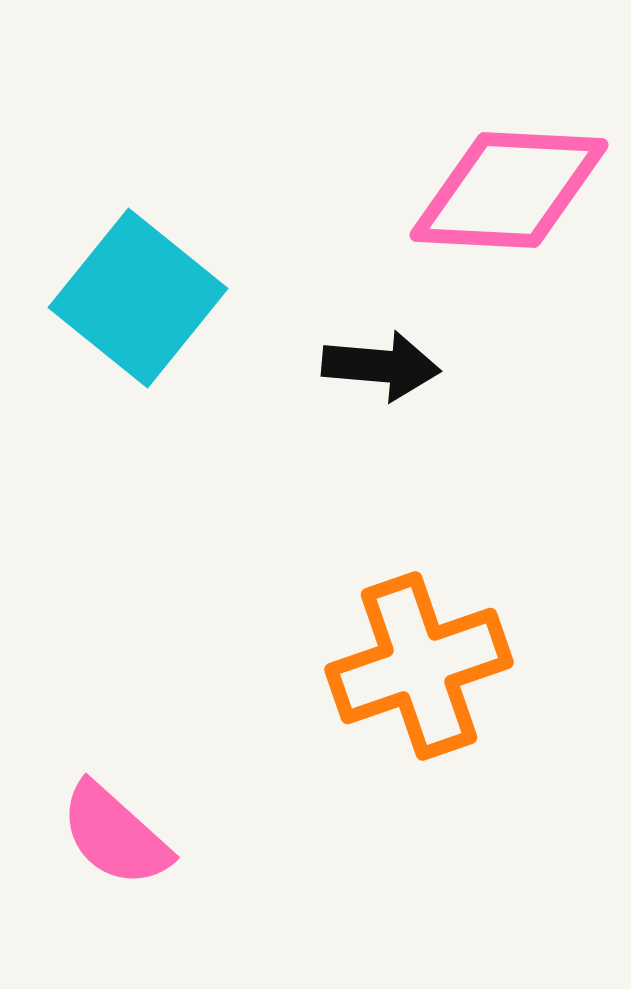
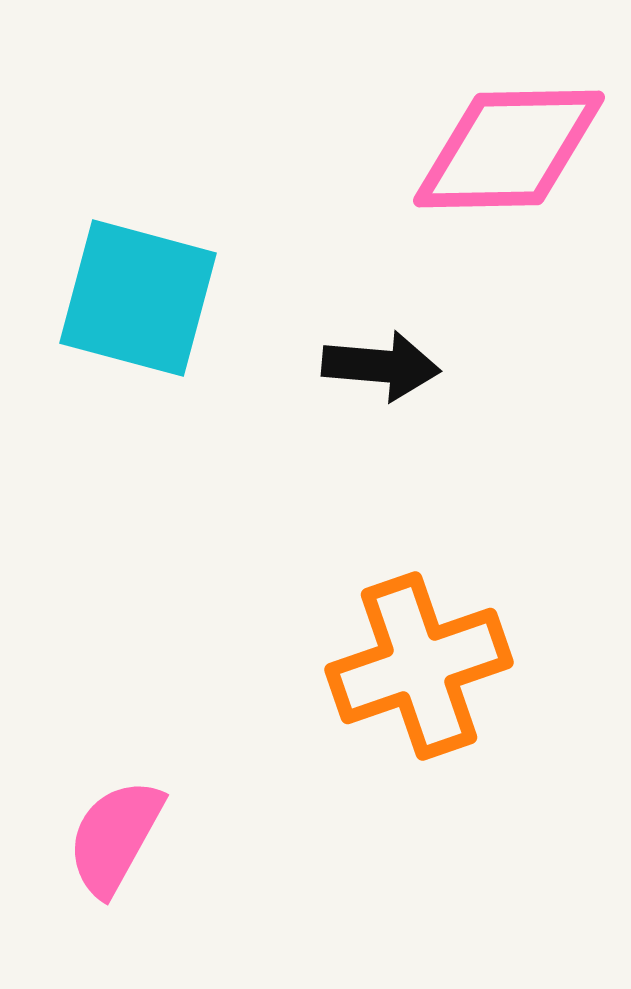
pink diamond: moved 41 px up; rotated 4 degrees counterclockwise
cyan square: rotated 24 degrees counterclockwise
pink semicircle: moved 2 px down; rotated 77 degrees clockwise
